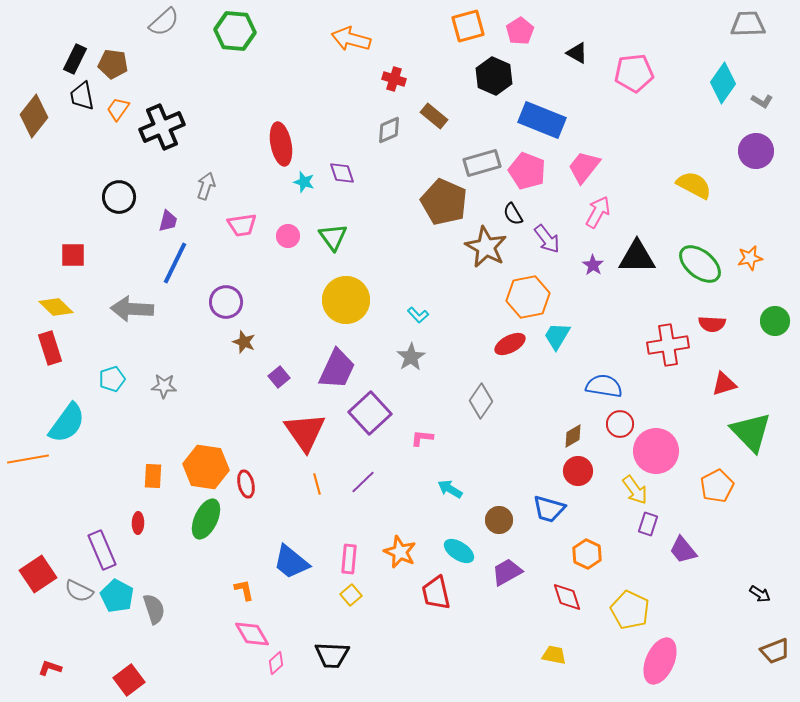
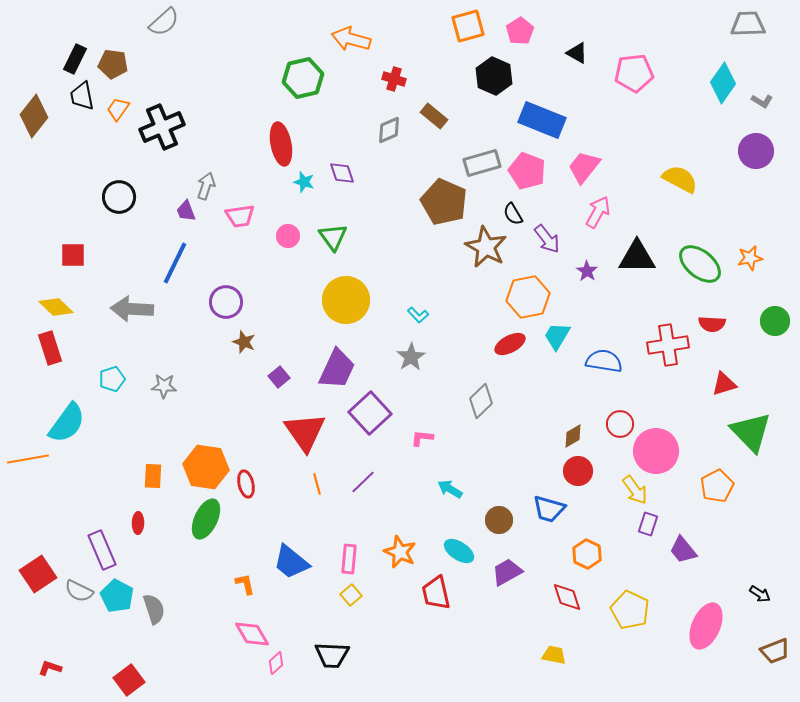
green hexagon at (235, 31): moved 68 px right, 47 px down; rotated 18 degrees counterclockwise
yellow semicircle at (694, 185): moved 14 px left, 6 px up
purple trapezoid at (168, 221): moved 18 px right, 10 px up; rotated 145 degrees clockwise
pink trapezoid at (242, 225): moved 2 px left, 9 px up
purple star at (593, 265): moved 6 px left, 6 px down
blue semicircle at (604, 386): moved 25 px up
gray diamond at (481, 401): rotated 12 degrees clockwise
orange L-shape at (244, 590): moved 1 px right, 6 px up
pink ellipse at (660, 661): moved 46 px right, 35 px up
